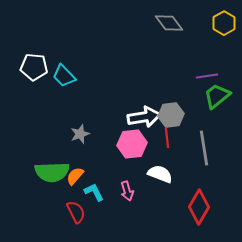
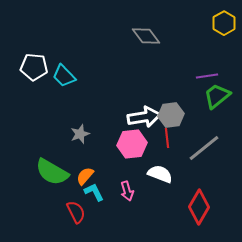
gray diamond: moved 23 px left, 13 px down
gray line: rotated 60 degrees clockwise
green semicircle: rotated 32 degrees clockwise
orange semicircle: moved 10 px right
